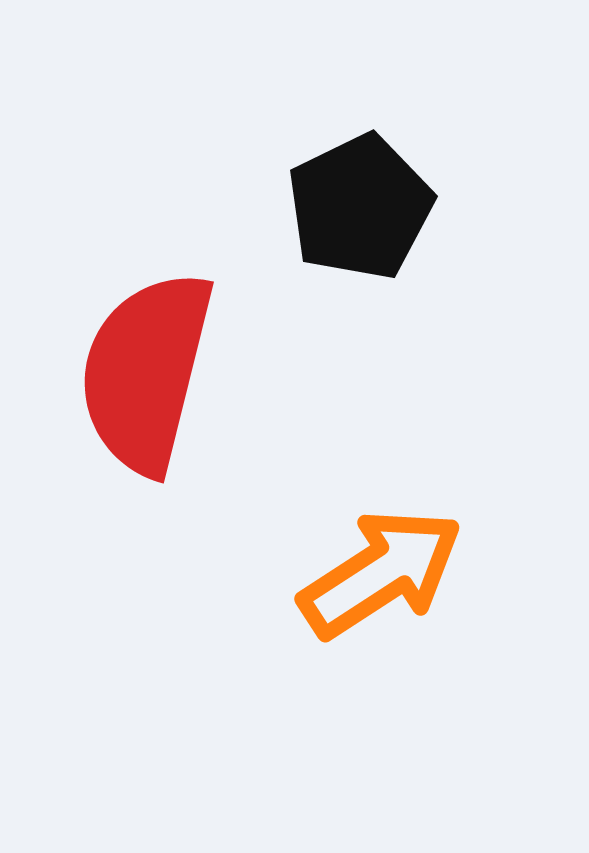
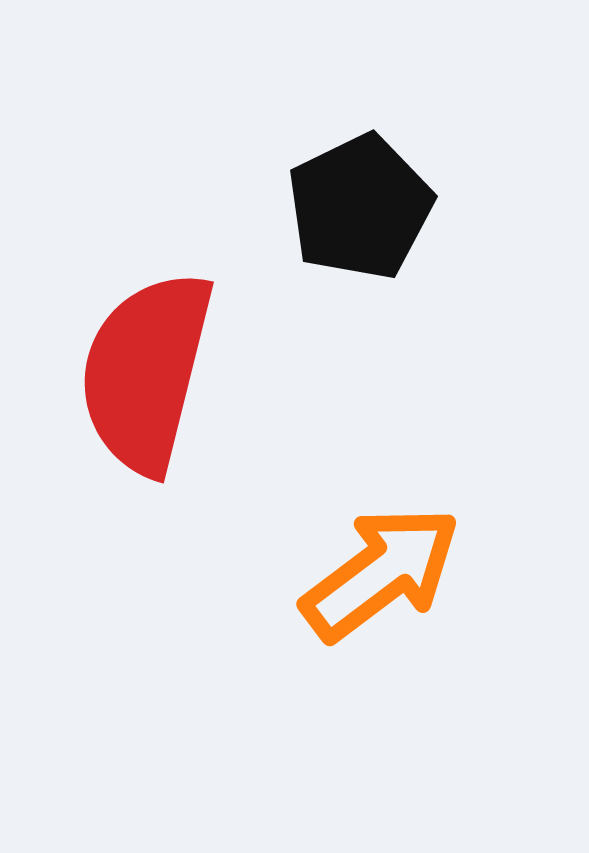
orange arrow: rotated 4 degrees counterclockwise
